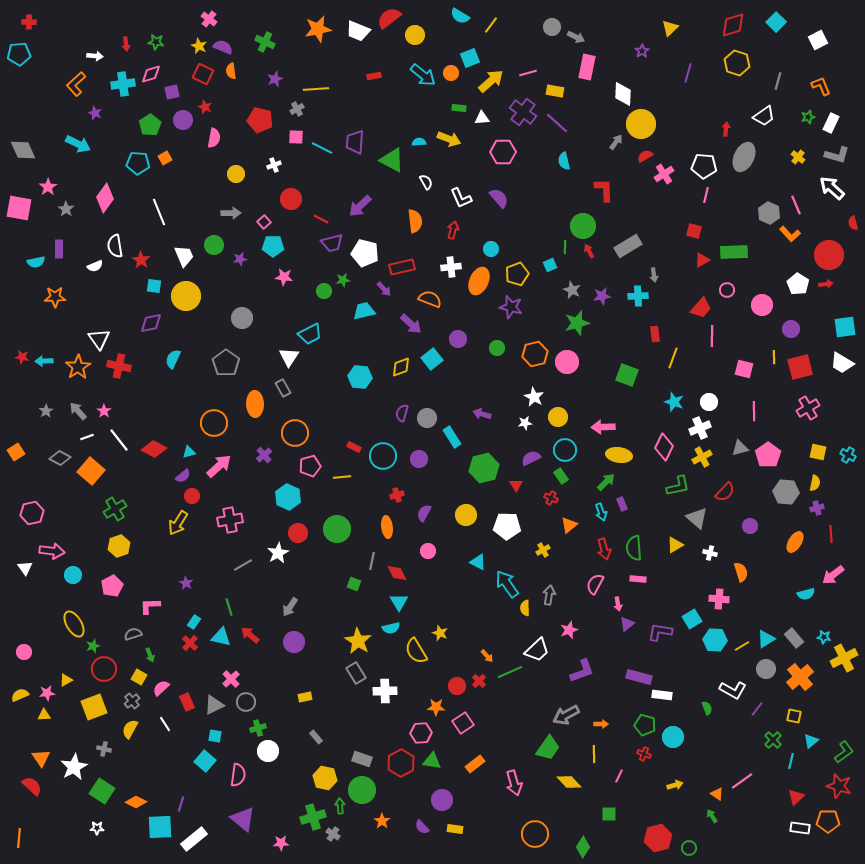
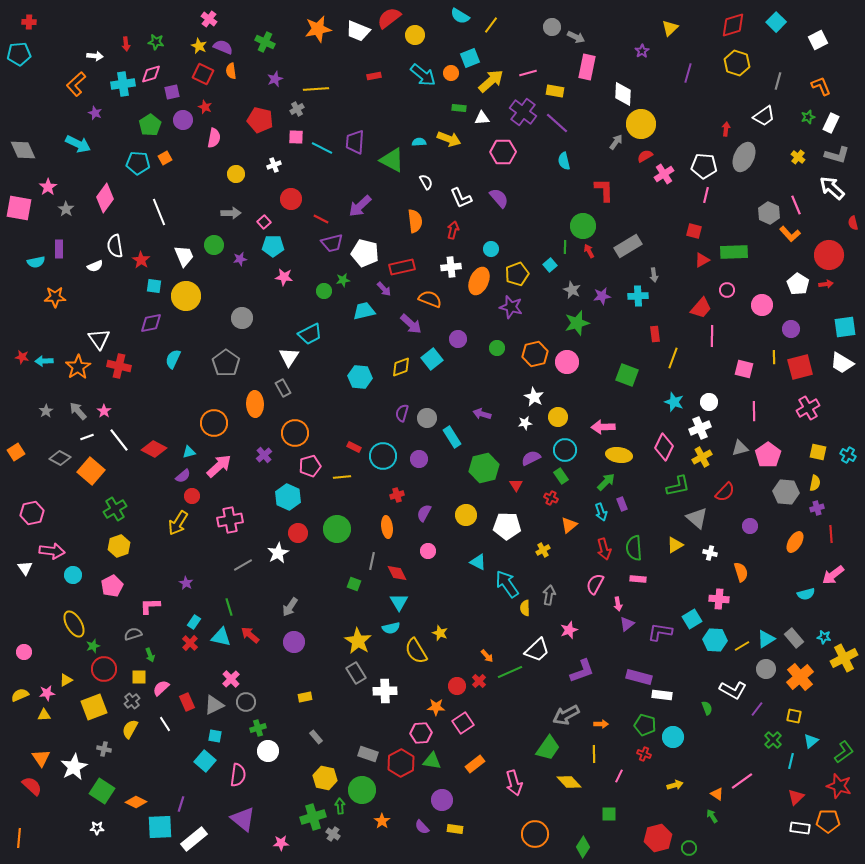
cyan square at (550, 265): rotated 16 degrees counterclockwise
yellow square at (139, 677): rotated 28 degrees counterclockwise
gray rectangle at (362, 759): moved 6 px right, 5 px up
